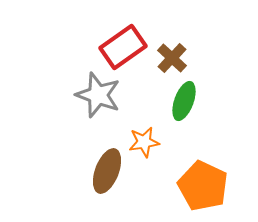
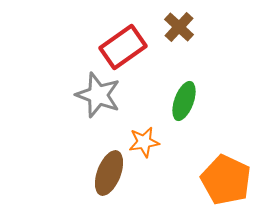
brown cross: moved 7 px right, 31 px up
brown ellipse: moved 2 px right, 2 px down
orange pentagon: moved 23 px right, 6 px up
